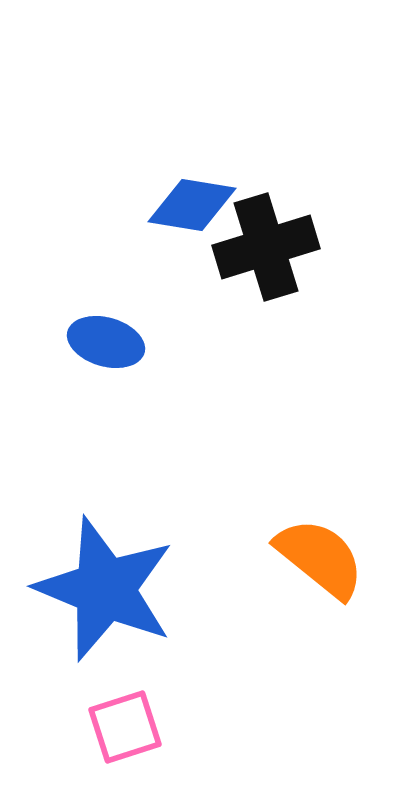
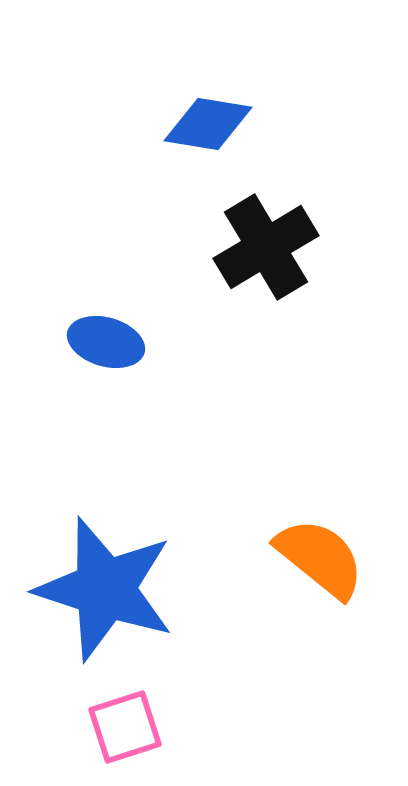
blue diamond: moved 16 px right, 81 px up
black cross: rotated 14 degrees counterclockwise
blue star: rotated 4 degrees counterclockwise
